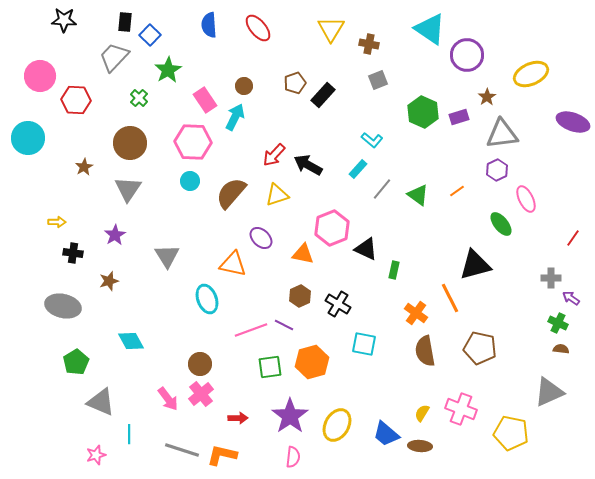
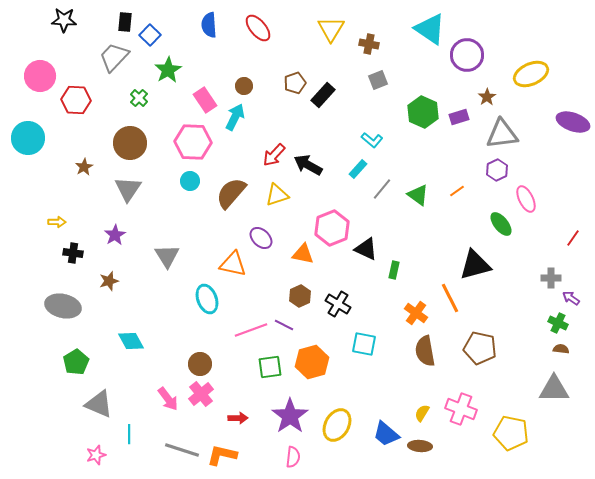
gray triangle at (549, 392): moved 5 px right, 3 px up; rotated 24 degrees clockwise
gray triangle at (101, 402): moved 2 px left, 2 px down
